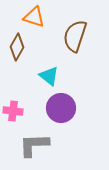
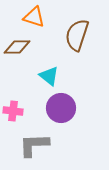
brown semicircle: moved 2 px right, 1 px up
brown diamond: rotated 60 degrees clockwise
